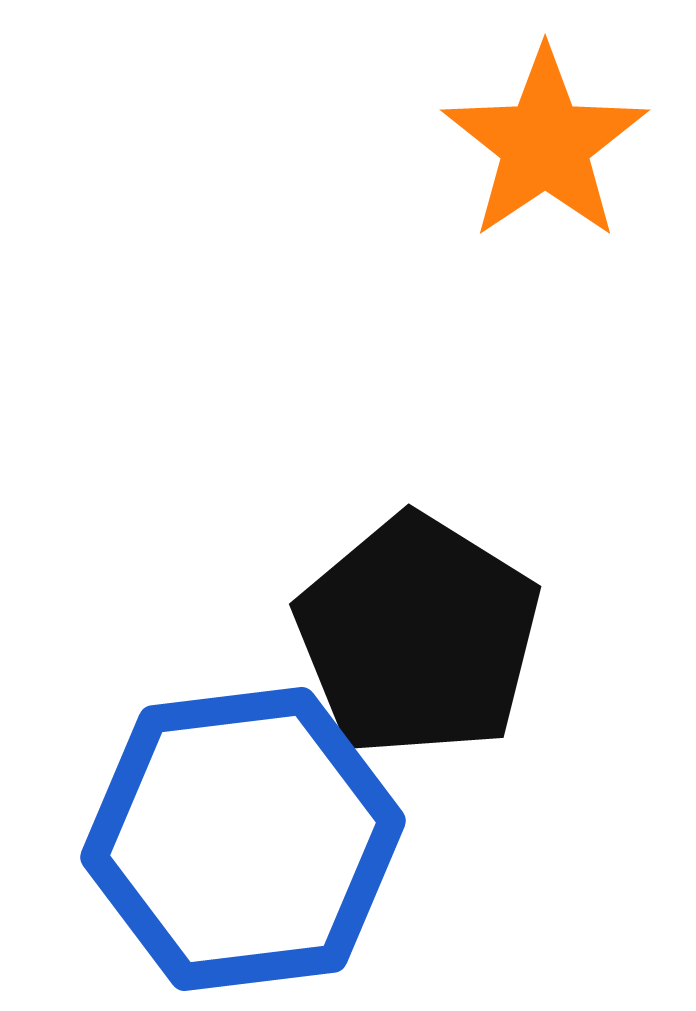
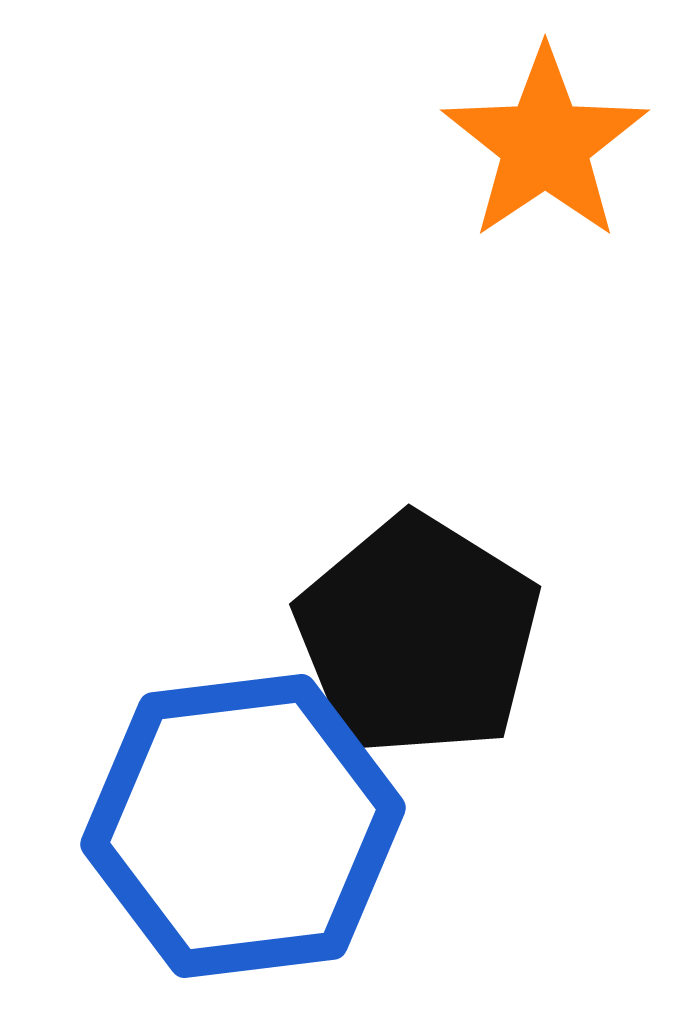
blue hexagon: moved 13 px up
